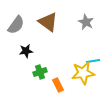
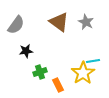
brown triangle: moved 11 px right
yellow star: rotated 25 degrees counterclockwise
